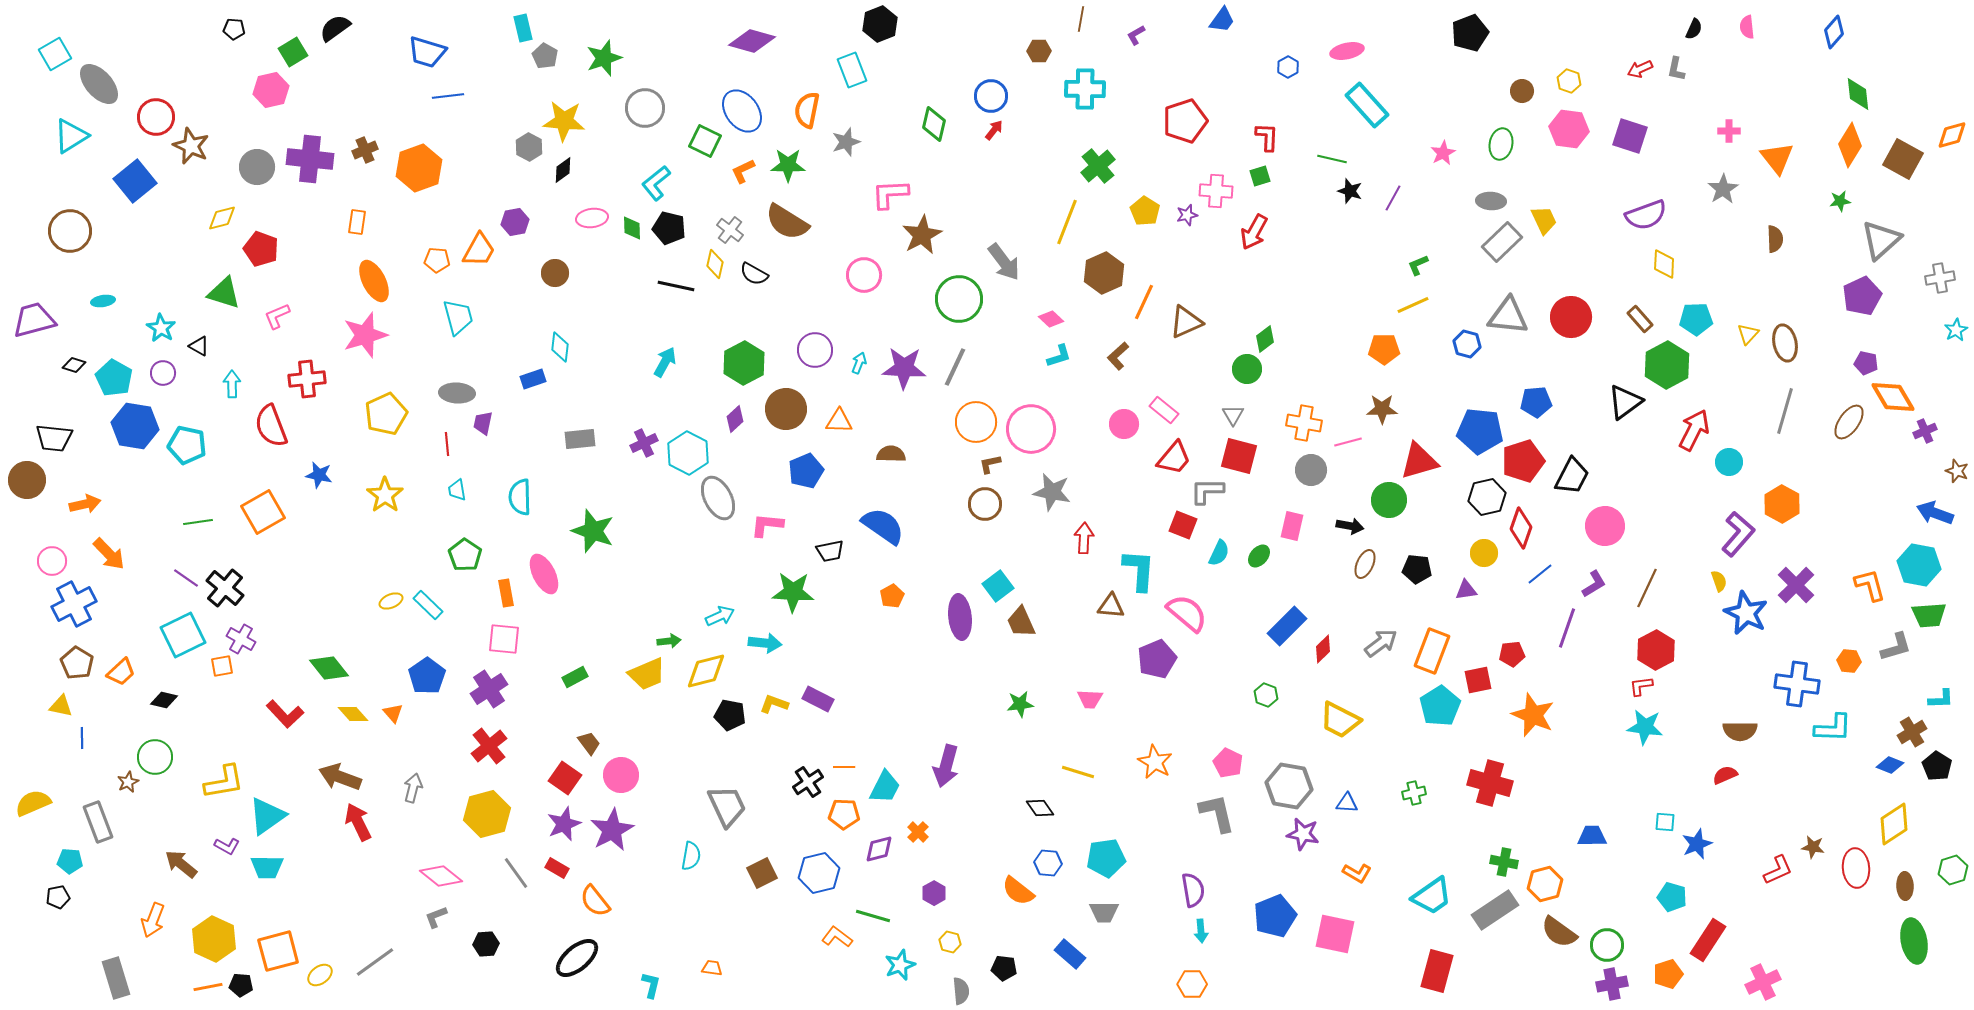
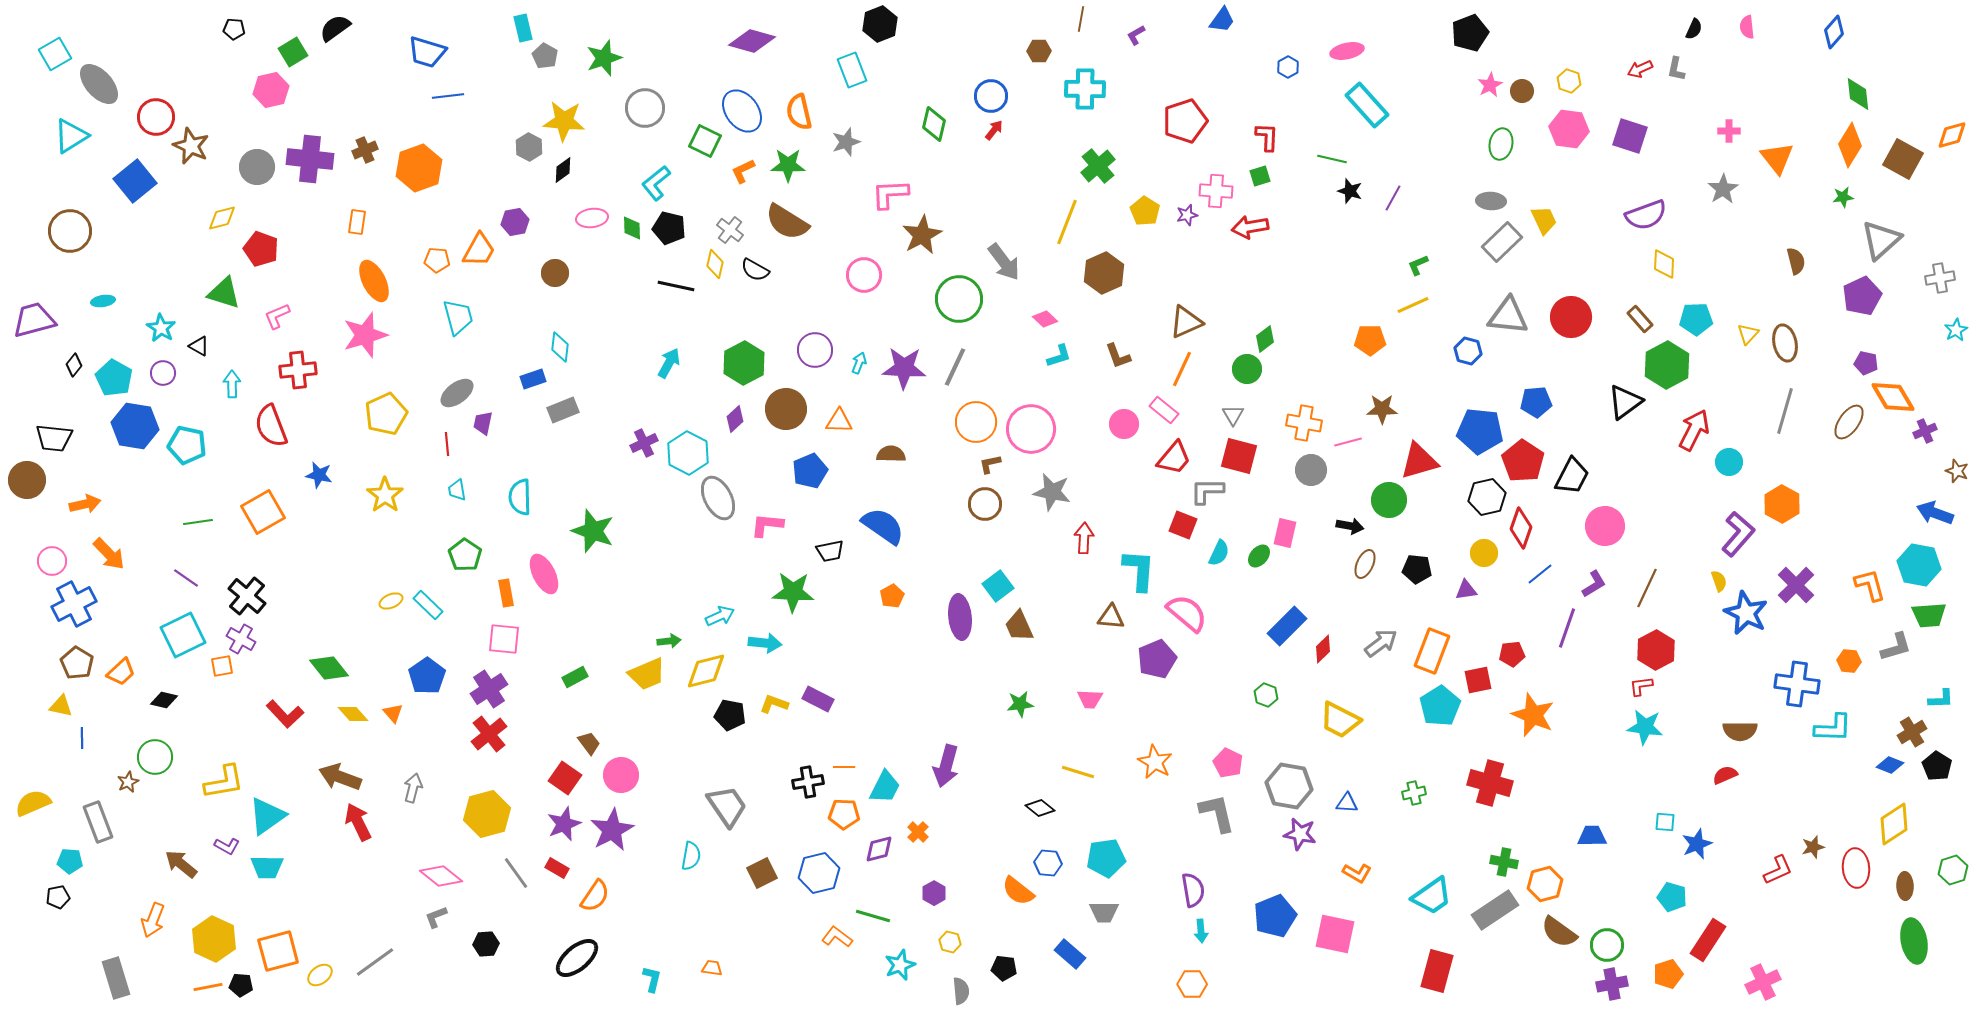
orange semicircle at (807, 110): moved 8 px left, 2 px down; rotated 24 degrees counterclockwise
pink star at (1443, 153): moved 47 px right, 68 px up
green star at (1840, 201): moved 3 px right, 4 px up
red arrow at (1254, 232): moved 4 px left, 5 px up; rotated 51 degrees clockwise
brown semicircle at (1775, 239): moved 21 px right, 22 px down; rotated 12 degrees counterclockwise
black semicircle at (754, 274): moved 1 px right, 4 px up
orange line at (1144, 302): moved 38 px right, 67 px down
pink diamond at (1051, 319): moved 6 px left
blue hexagon at (1467, 344): moved 1 px right, 7 px down
orange pentagon at (1384, 349): moved 14 px left, 9 px up
brown L-shape at (1118, 356): rotated 68 degrees counterclockwise
cyan arrow at (665, 362): moved 4 px right, 1 px down
black diamond at (74, 365): rotated 70 degrees counterclockwise
red cross at (307, 379): moved 9 px left, 9 px up
gray ellipse at (457, 393): rotated 40 degrees counterclockwise
gray rectangle at (580, 439): moved 17 px left, 29 px up; rotated 16 degrees counterclockwise
red pentagon at (1523, 461): rotated 21 degrees counterclockwise
blue pentagon at (806, 471): moved 4 px right
pink rectangle at (1292, 526): moved 7 px left, 7 px down
black cross at (225, 588): moved 22 px right, 8 px down
brown triangle at (1111, 606): moved 11 px down
brown trapezoid at (1021, 622): moved 2 px left, 4 px down
red cross at (489, 746): moved 12 px up
black cross at (808, 782): rotated 24 degrees clockwise
gray trapezoid at (727, 806): rotated 9 degrees counterclockwise
black diamond at (1040, 808): rotated 16 degrees counterclockwise
purple star at (1303, 834): moved 3 px left
brown star at (1813, 847): rotated 25 degrees counterclockwise
orange semicircle at (595, 901): moved 5 px up; rotated 108 degrees counterclockwise
cyan L-shape at (651, 985): moved 1 px right, 6 px up
